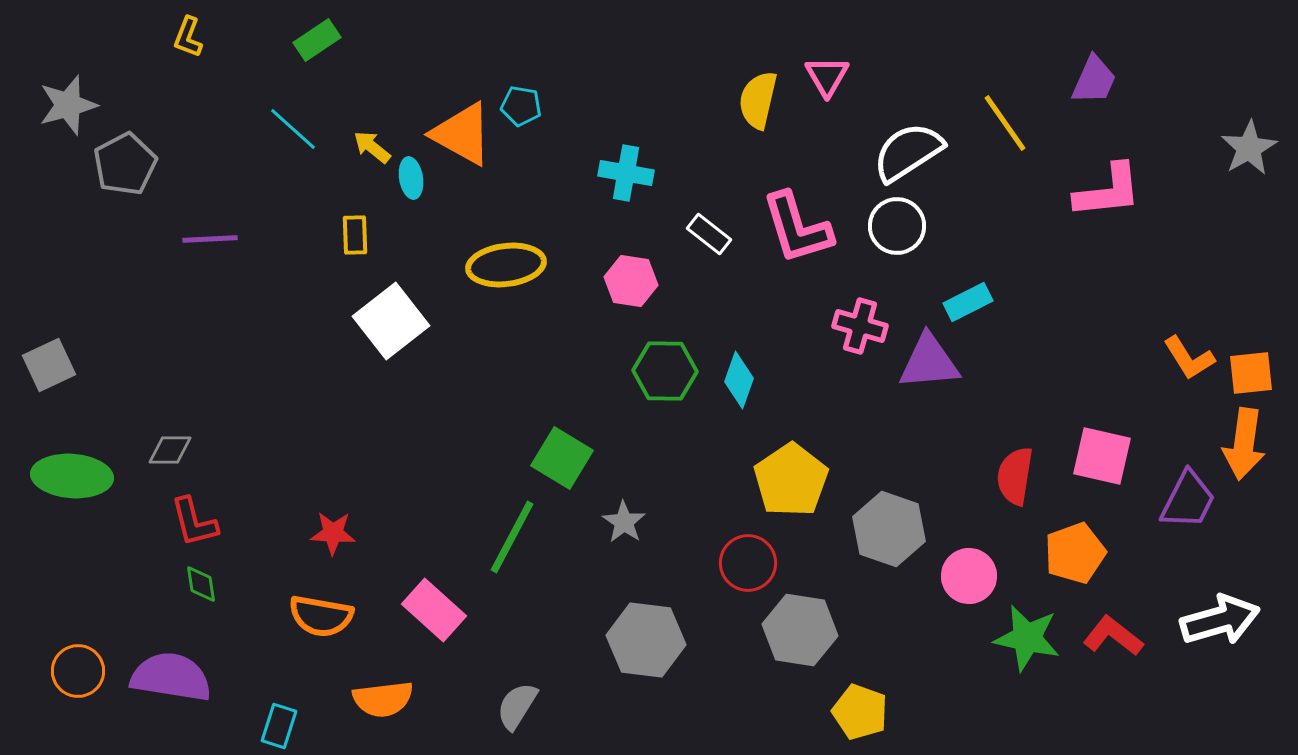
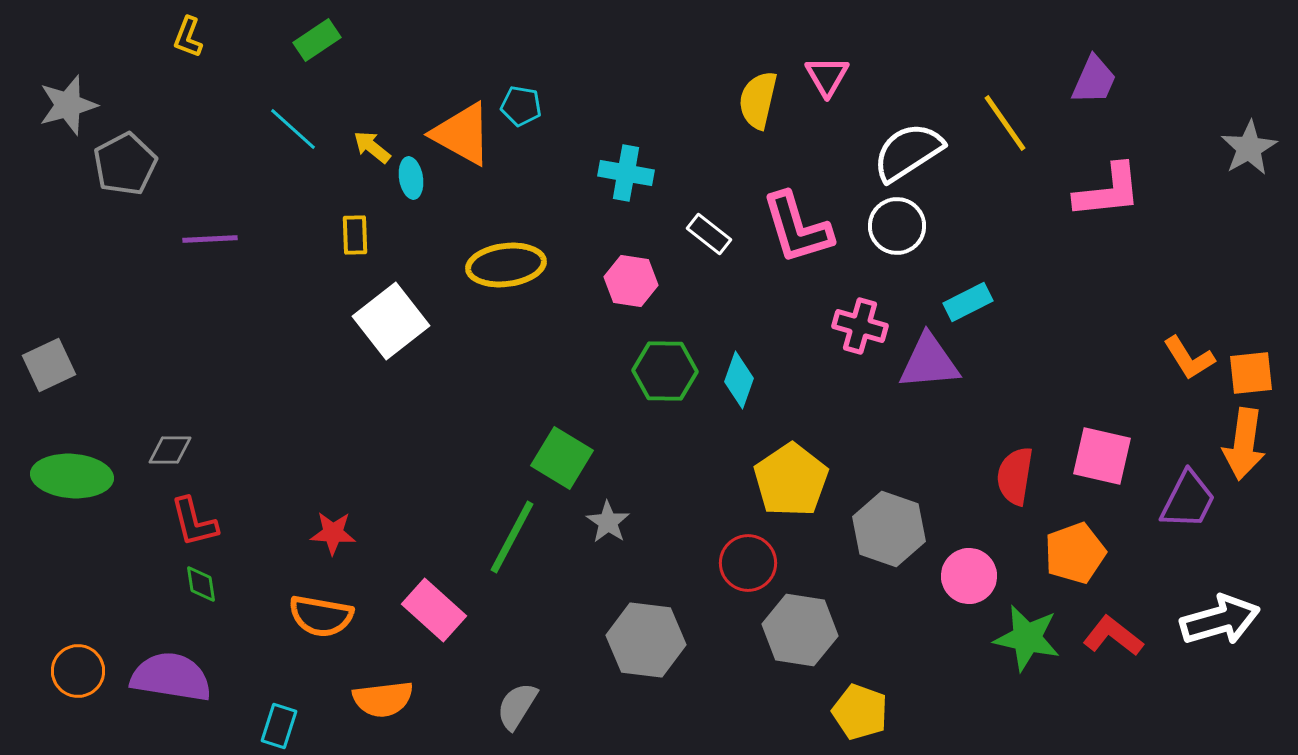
gray star at (624, 522): moved 16 px left
